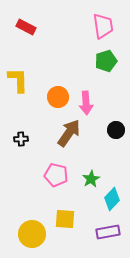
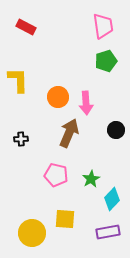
brown arrow: rotated 12 degrees counterclockwise
yellow circle: moved 1 px up
